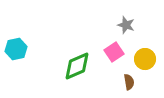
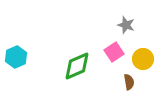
cyan hexagon: moved 8 px down; rotated 10 degrees counterclockwise
yellow circle: moved 2 px left
